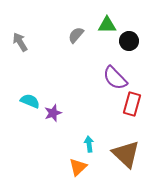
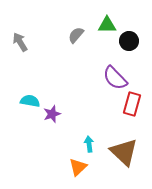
cyan semicircle: rotated 12 degrees counterclockwise
purple star: moved 1 px left, 1 px down
brown triangle: moved 2 px left, 2 px up
